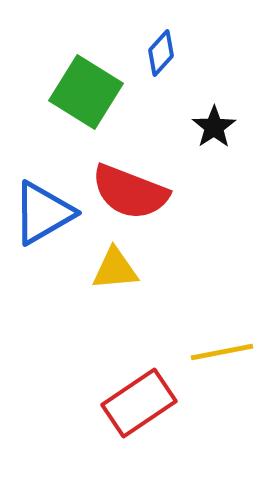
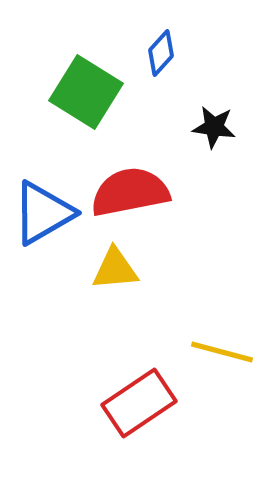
black star: rotated 30 degrees counterclockwise
red semicircle: rotated 148 degrees clockwise
yellow line: rotated 26 degrees clockwise
